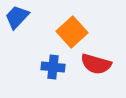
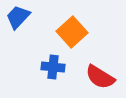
blue trapezoid: moved 1 px right
red semicircle: moved 4 px right, 13 px down; rotated 16 degrees clockwise
